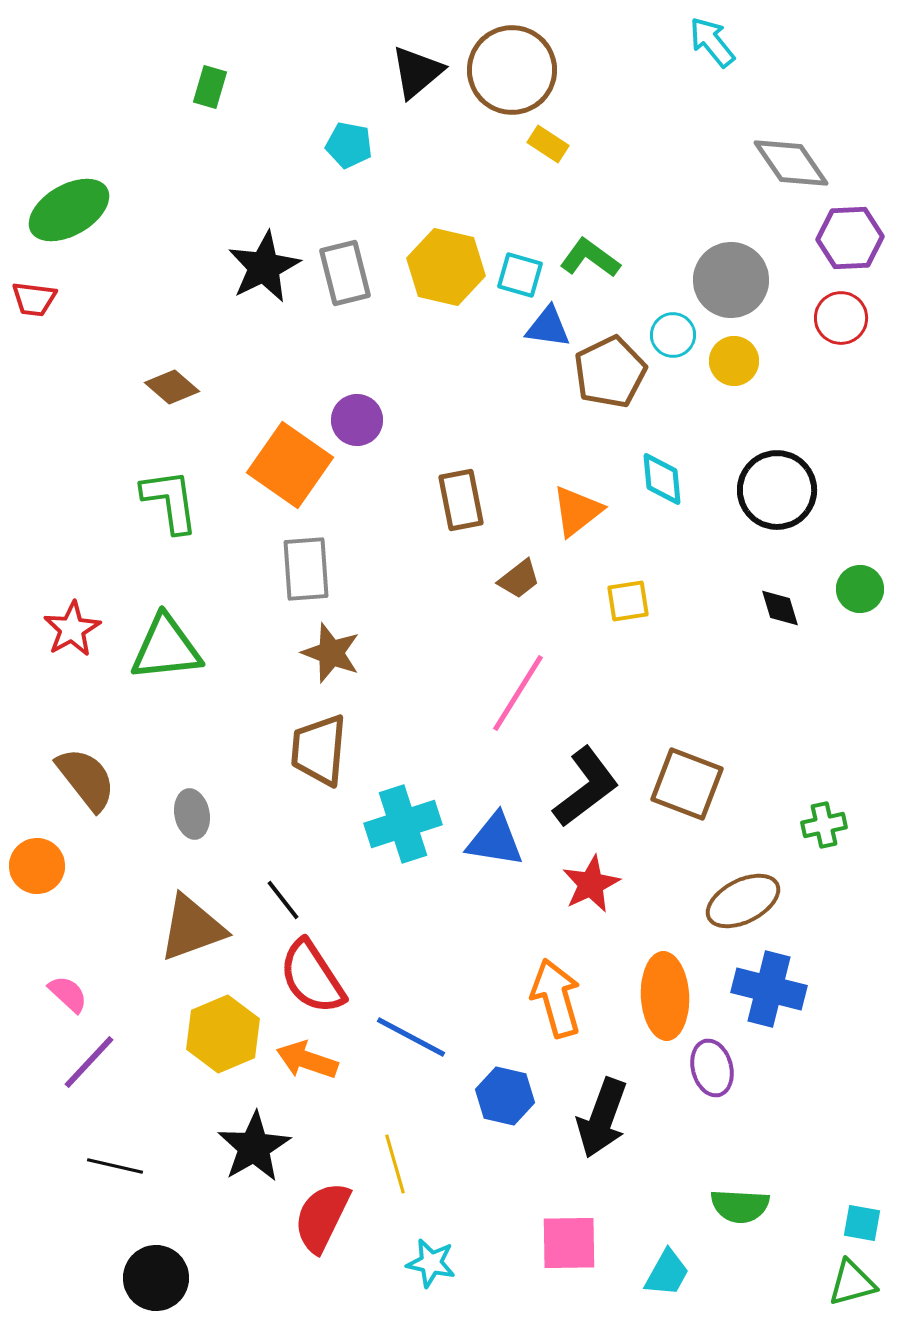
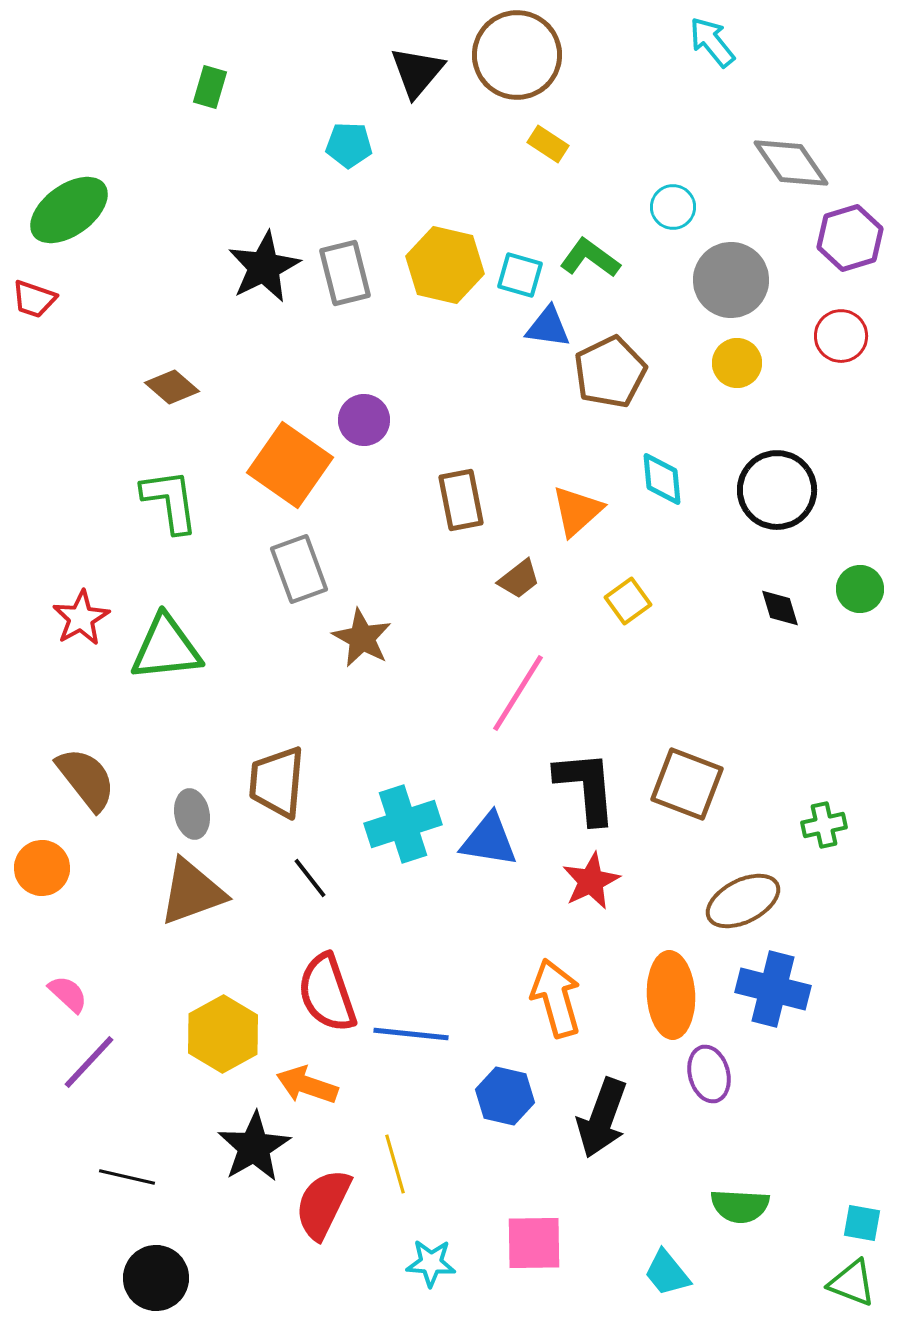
brown circle at (512, 70): moved 5 px right, 15 px up
black triangle at (417, 72): rotated 10 degrees counterclockwise
cyan pentagon at (349, 145): rotated 9 degrees counterclockwise
green ellipse at (69, 210): rotated 6 degrees counterclockwise
purple hexagon at (850, 238): rotated 14 degrees counterclockwise
yellow hexagon at (446, 267): moved 1 px left, 2 px up
red trapezoid at (34, 299): rotated 12 degrees clockwise
red circle at (841, 318): moved 18 px down
cyan circle at (673, 335): moved 128 px up
yellow circle at (734, 361): moved 3 px right, 2 px down
purple circle at (357, 420): moved 7 px right
orange triangle at (577, 511): rotated 4 degrees counterclockwise
gray rectangle at (306, 569): moved 7 px left; rotated 16 degrees counterclockwise
yellow square at (628, 601): rotated 27 degrees counterclockwise
red star at (72, 629): moved 9 px right, 11 px up
brown star at (331, 653): moved 31 px right, 15 px up; rotated 8 degrees clockwise
brown trapezoid at (319, 750): moved 42 px left, 32 px down
black L-shape at (586, 787): rotated 58 degrees counterclockwise
blue triangle at (495, 840): moved 6 px left
orange circle at (37, 866): moved 5 px right, 2 px down
red star at (591, 884): moved 3 px up
black line at (283, 900): moved 27 px right, 22 px up
brown triangle at (192, 928): moved 36 px up
red semicircle at (312, 977): moved 15 px right, 16 px down; rotated 14 degrees clockwise
blue cross at (769, 989): moved 4 px right
orange ellipse at (665, 996): moved 6 px right, 1 px up
yellow hexagon at (223, 1034): rotated 6 degrees counterclockwise
blue line at (411, 1037): moved 3 px up; rotated 22 degrees counterclockwise
orange arrow at (307, 1060): moved 25 px down
purple ellipse at (712, 1068): moved 3 px left, 6 px down
black line at (115, 1166): moved 12 px right, 11 px down
red semicircle at (322, 1217): moved 1 px right, 13 px up
pink square at (569, 1243): moved 35 px left
cyan star at (431, 1263): rotated 9 degrees counterclockwise
cyan trapezoid at (667, 1273): rotated 112 degrees clockwise
green triangle at (852, 1283): rotated 36 degrees clockwise
